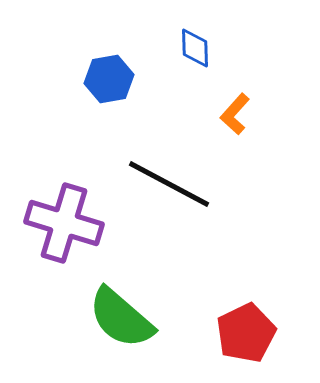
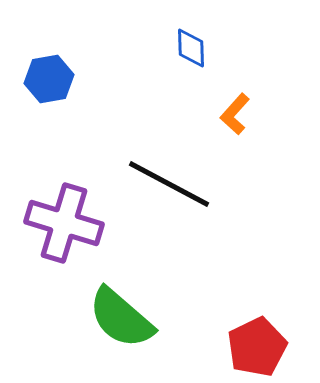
blue diamond: moved 4 px left
blue hexagon: moved 60 px left
red pentagon: moved 11 px right, 14 px down
